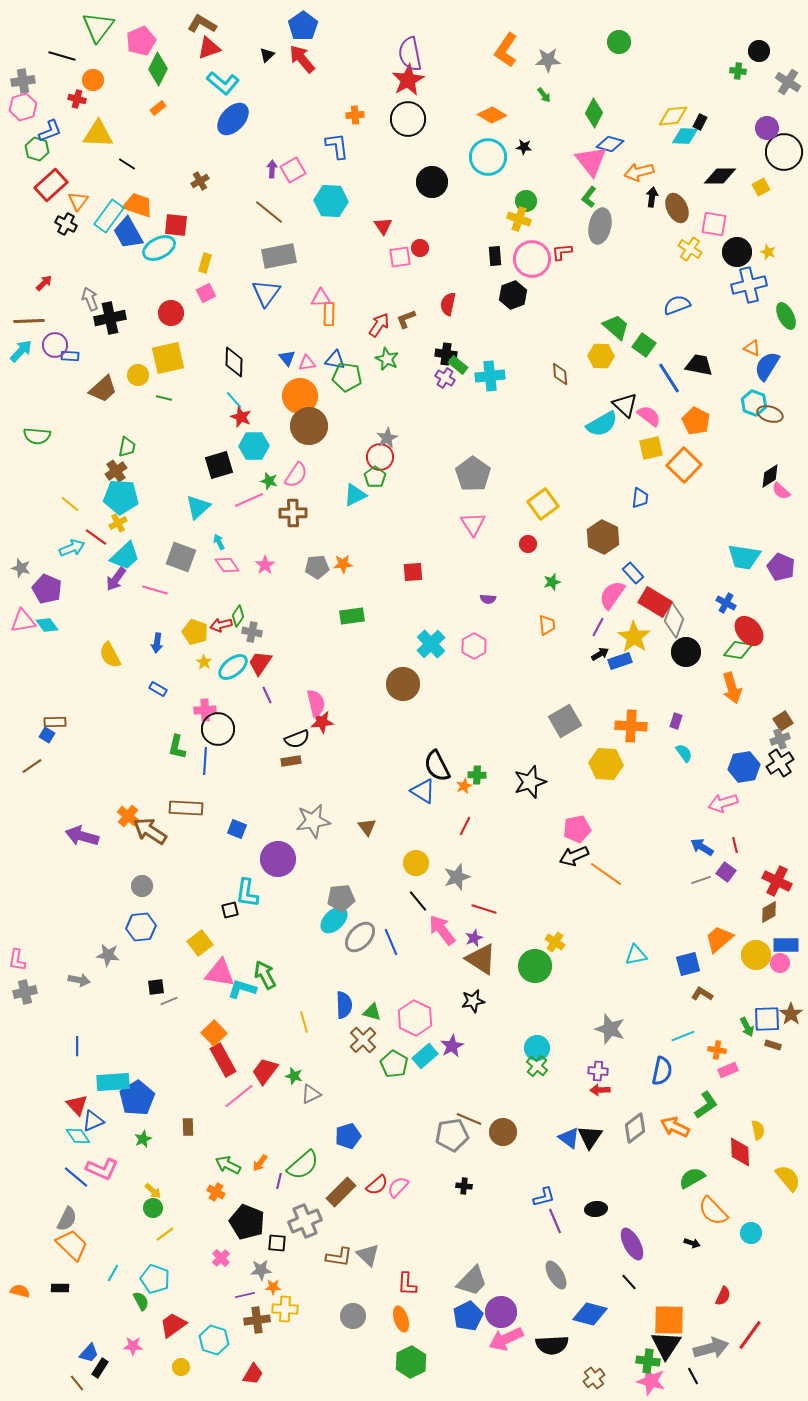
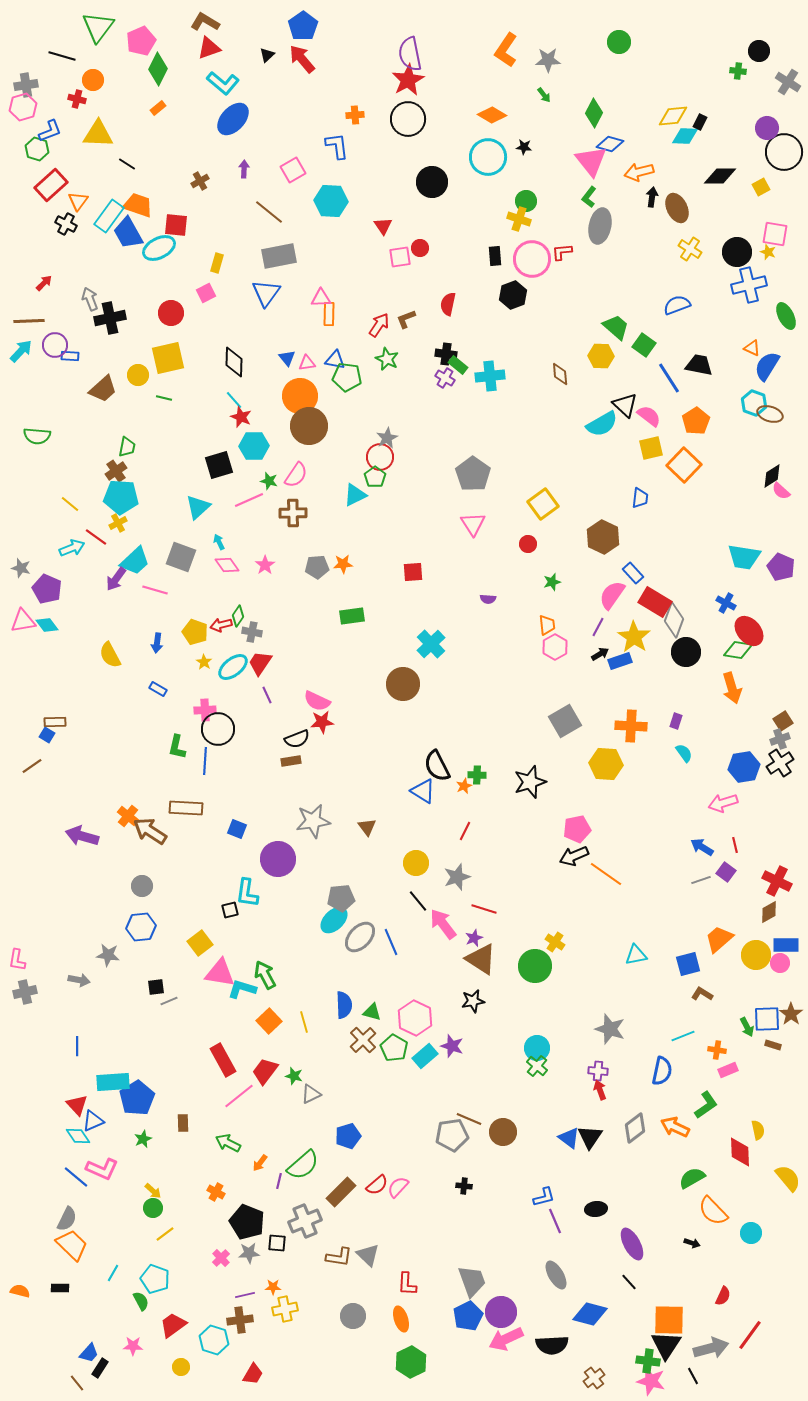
brown L-shape at (202, 24): moved 3 px right, 2 px up
gray cross at (23, 81): moved 3 px right, 4 px down
purple arrow at (272, 169): moved 28 px left
pink square at (714, 224): moved 61 px right, 10 px down
yellow rectangle at (205, 263): moved 12 px right
orange pentagon at (696, 421): rotated 12 degrees clockwise
black diamond at (770, 476): moved 2 px right
cyan trapezoid at (125, 556): moved 10 px right, 5 px down
pink hexagon at (474, 646): moved 81 px right, 1 px down
pink semicircle at (316, 703): moved 1 px right, 2 px up; rotated 128 degrees clockwise
red line at (465, 826): moved 5 px down
pink arrow at (442, 930): moved 1 px right, 6 px up
orange square at (214, 1033): moved 55 px right, 12 px up
purple star at (452, 1046): rotated 25 degrees counterclockwise
green pentagon at (394, 1064): moved 16 px up
red arrow at (600, 1090): rotated 72 degrees clockwise
brown rectangle at (188, 1127): moved 5 px left, 4 px up
green arrow at (228, 1165): moved 22 px up
gray star at (261, 1270): moved 12 px left, 17 px up
gray trapezoid at (472, 1281): rotated 64 degrees counterclockwise
yellow cross at (285, 1309): rotated 15 degrees counterclockwise
brown cross at (257, 1320): moved 17 px left
